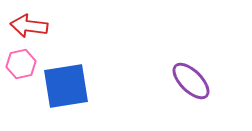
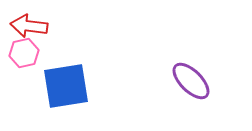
pink hexagon: moved 3 px right, 11 px up
